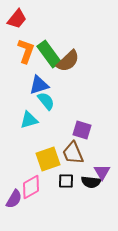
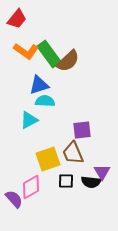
orange L-shape: rotated 105 degrees clockwise
cyan semicircle: moved 1 px left; rotated 48 degrees counterclockwise
cyan triangle: rotated 12 degrees counterclockwise
purple square: rotated 24 degrees counterclockwise
purple semicircle: rotated 72 degrees counterclockwise
